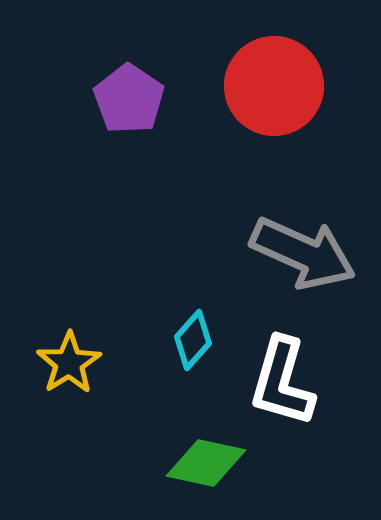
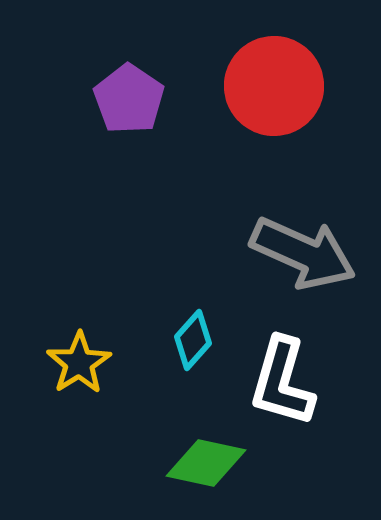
yellow star: moved 10 px right
